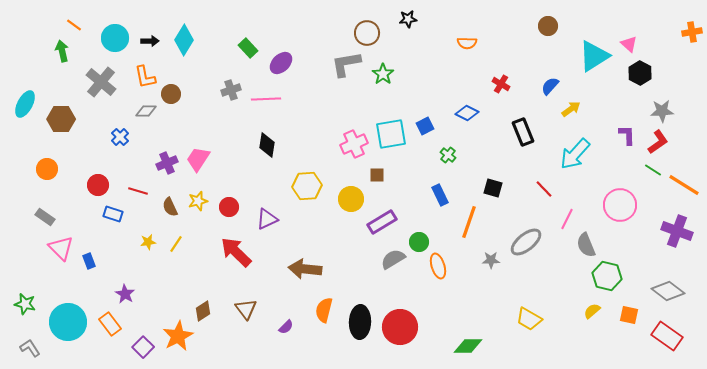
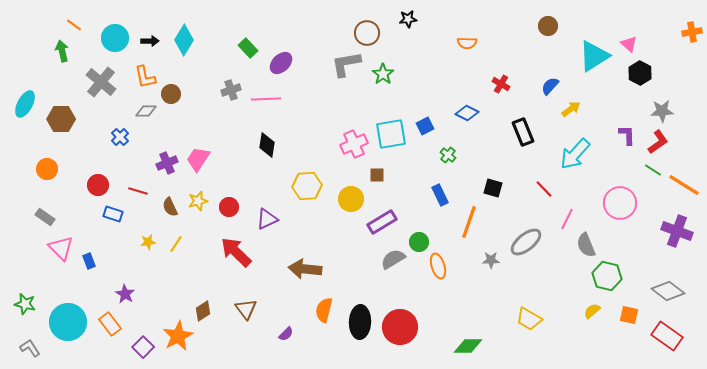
pink circle at (620, 205): moved 2 px up
purple semicircle at (286, 327): moved 7 px down
